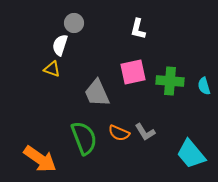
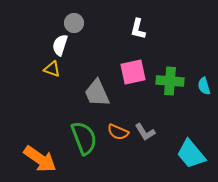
orange semicircle: moved 1 px left, 1 px up
